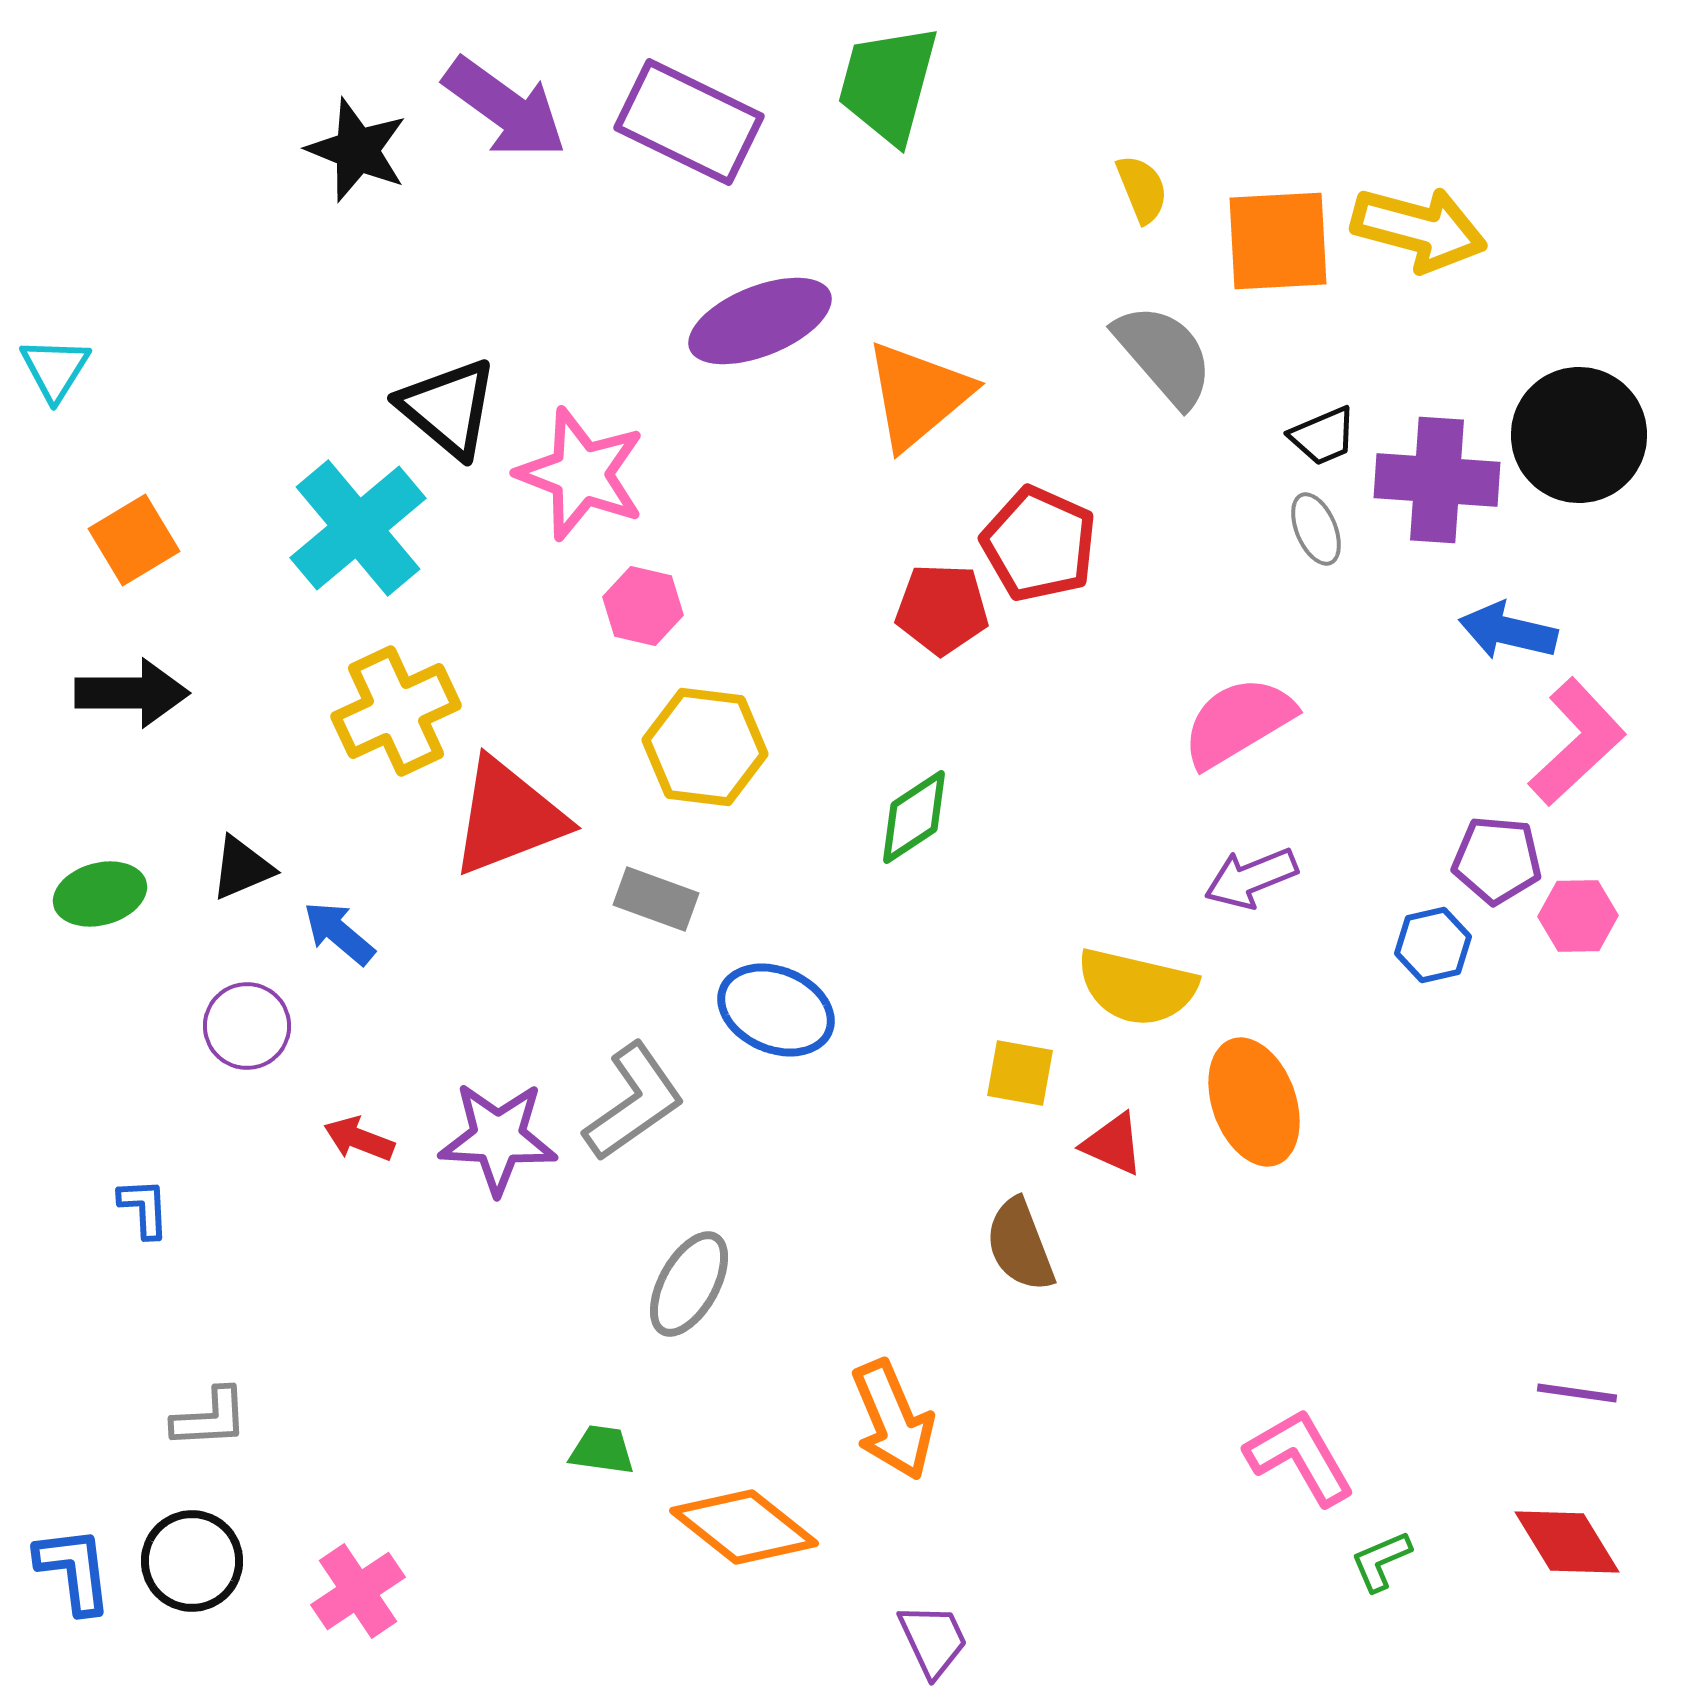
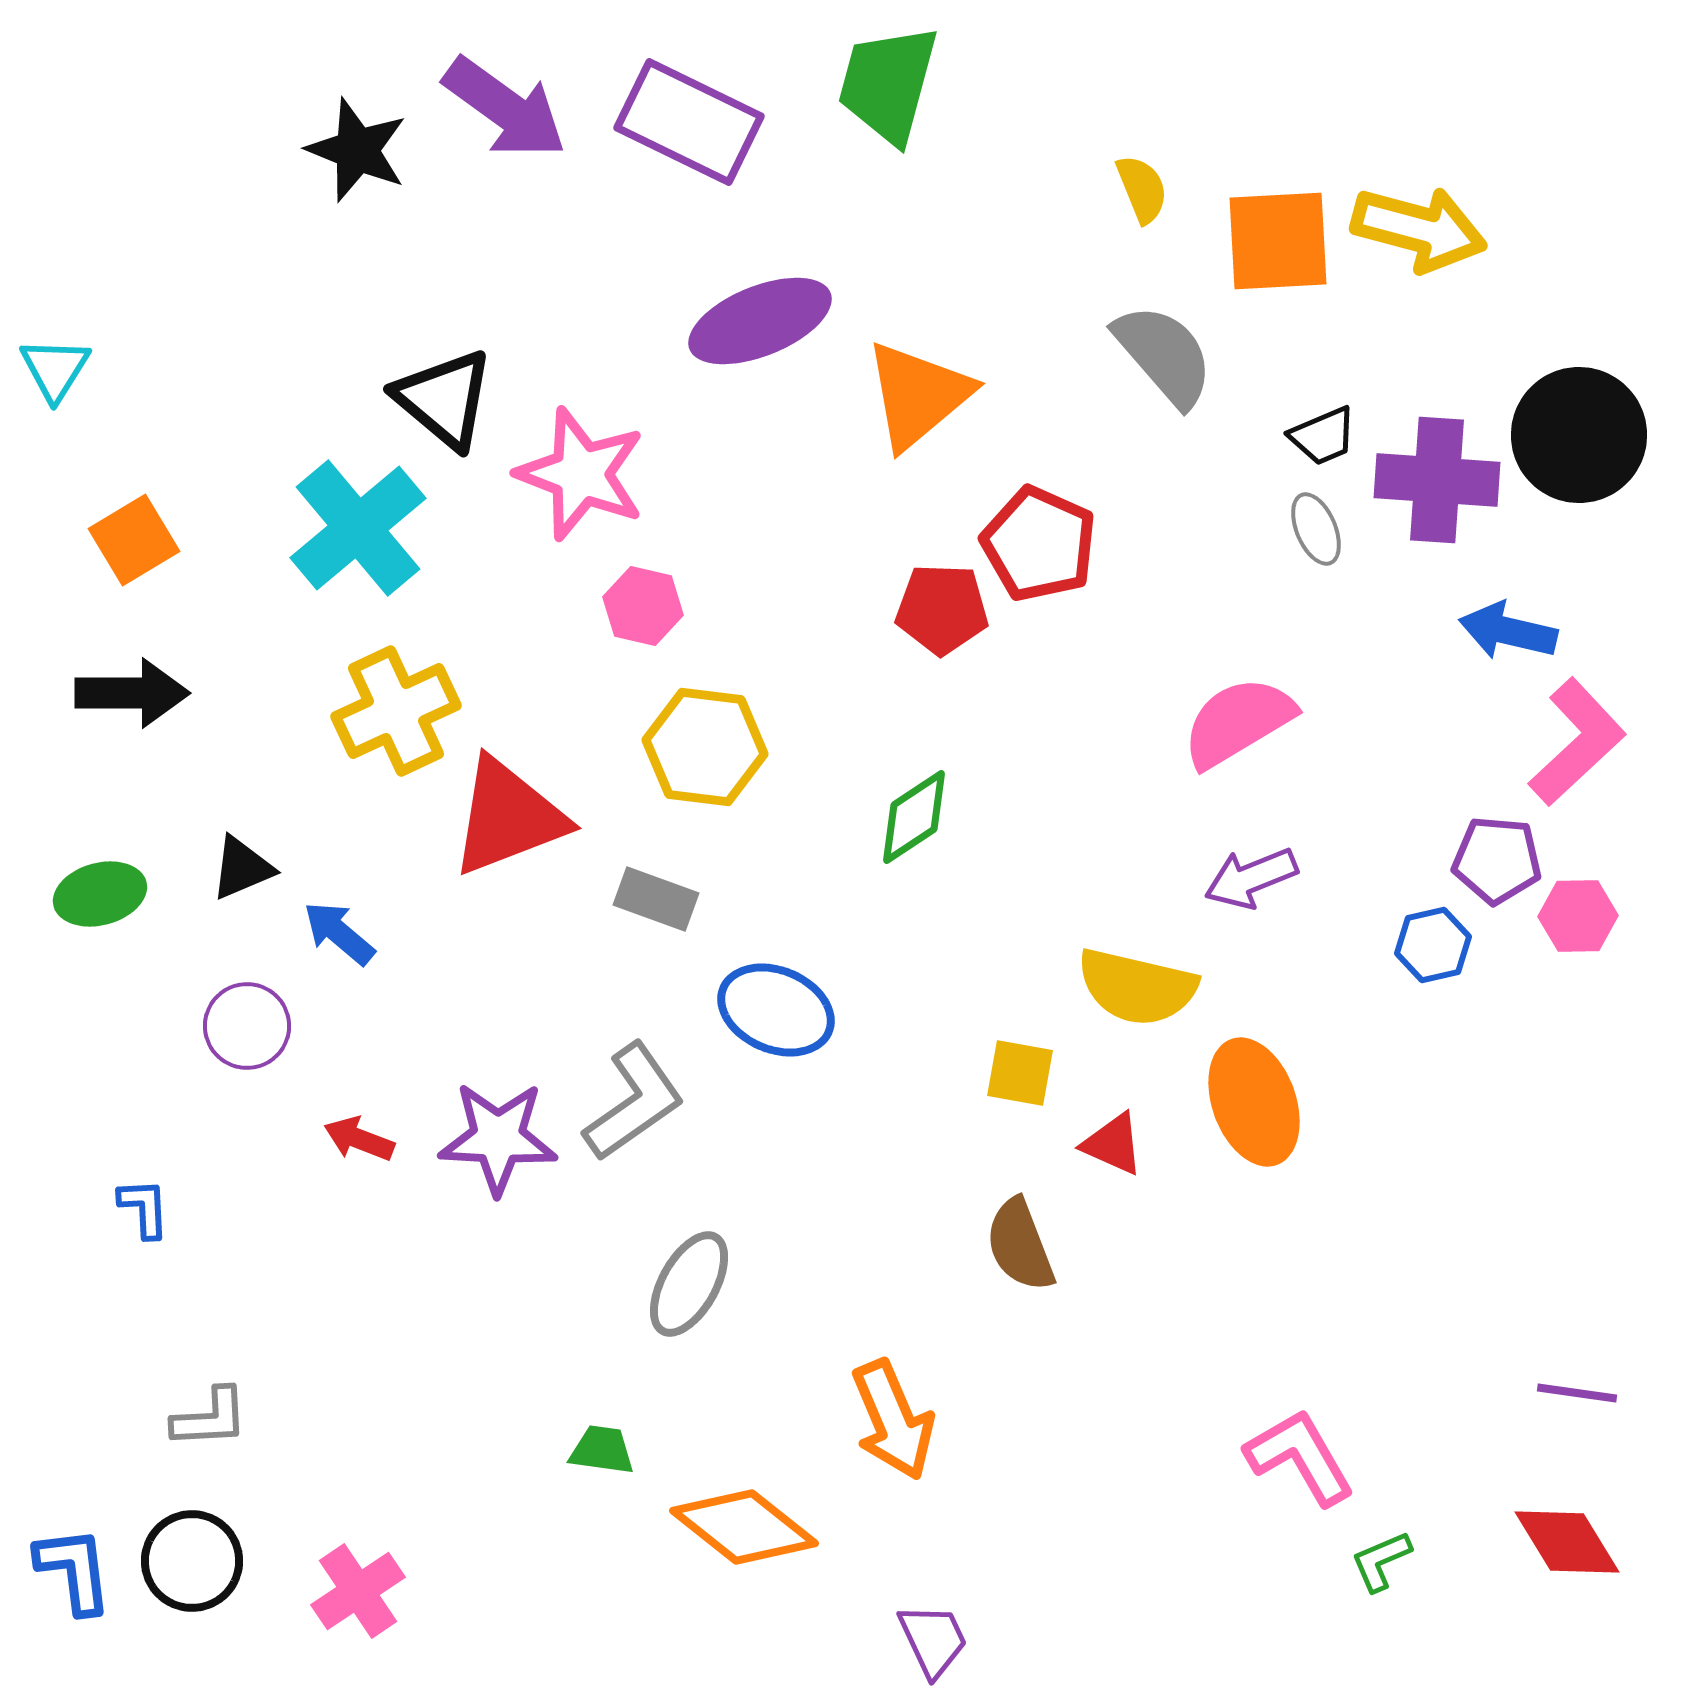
black triangle at (448, 408): moved 4 px left, 9 px up
